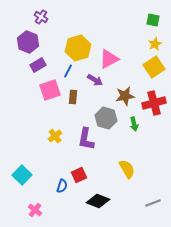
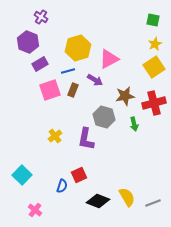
purple rectangle: moved 2 px right, 1 px up
blue line: rotated 48 degrees clockwise
brown rectangle: moved 7 px up; rotated 16 degrees clockwise
gray hexagon: moved 2 px left, 1 px up
yellow semicircle: moved 28 px down
